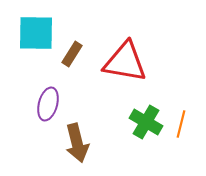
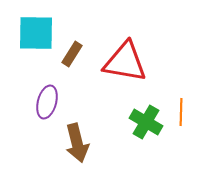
purple ellipse: moved 1 px left, 2 px up
orange line: moved 12 px up; rotated 12 degrees counterclockwise
